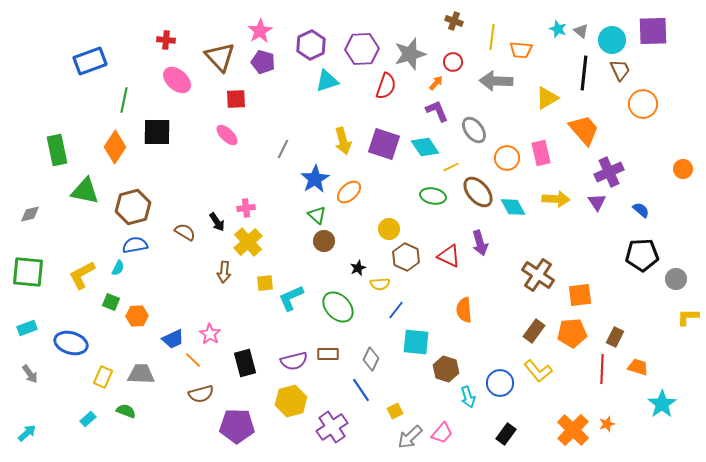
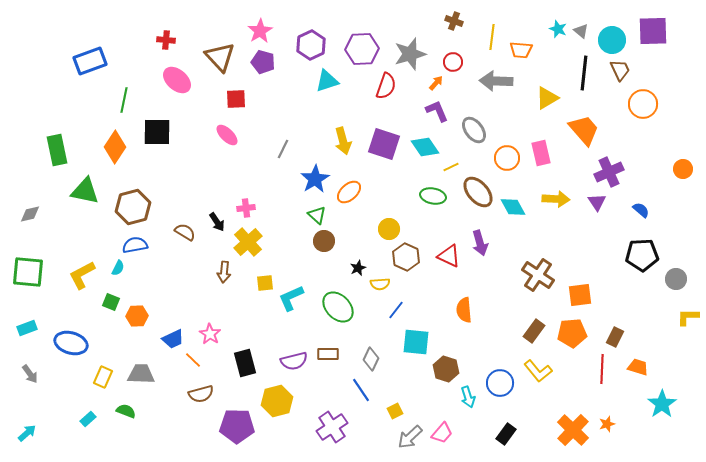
yellow hexagon at (291, 401): moved 14 px left
